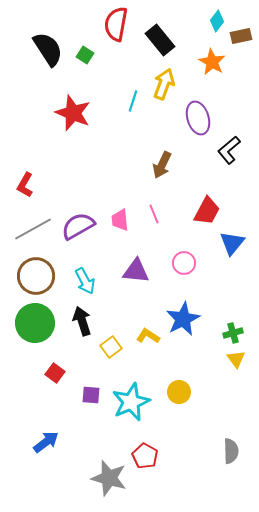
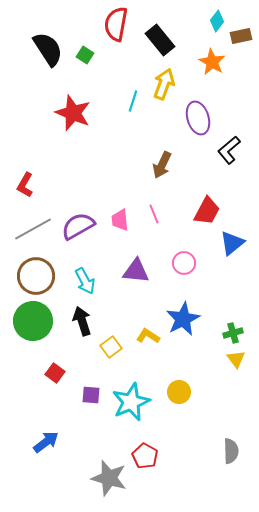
blue triangle: rotated 12 degrees clockwise
green circle: moved 2 px left, 2 px up
